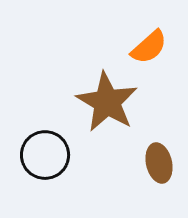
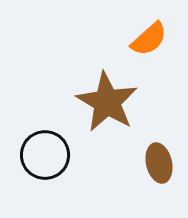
orange semicircle: moved 8 px up
